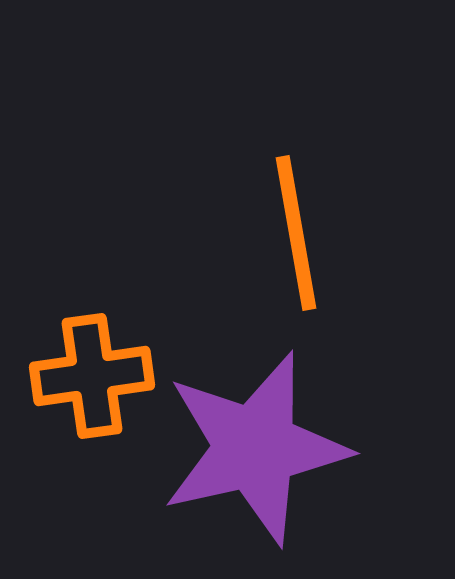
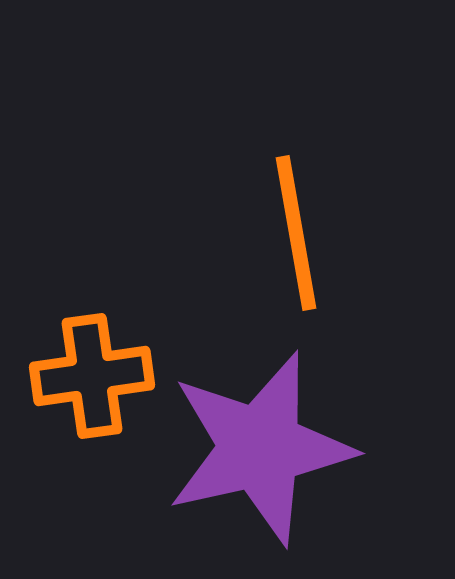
purple star: moved 5 px right
